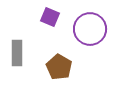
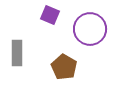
purple square: moved 2 px up
brown pentagon: moved 5 px right
